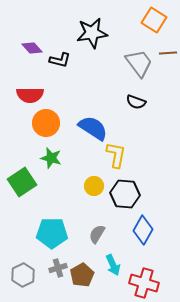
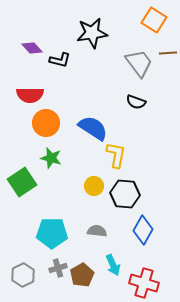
gray semicircle: moved 3 px up; rotated 66 degrees clockwise
